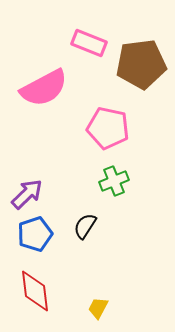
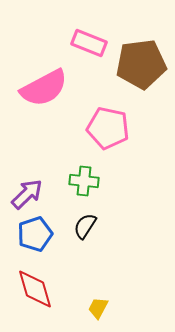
green cross: moved 30 px left; rotated 28 degrees clockwise
red diamond: moved 2 px up; rotated 9 degrees counterclockwise
